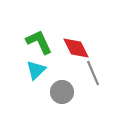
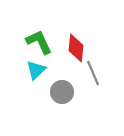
red diamond: rotated 32 degrees clockwise
